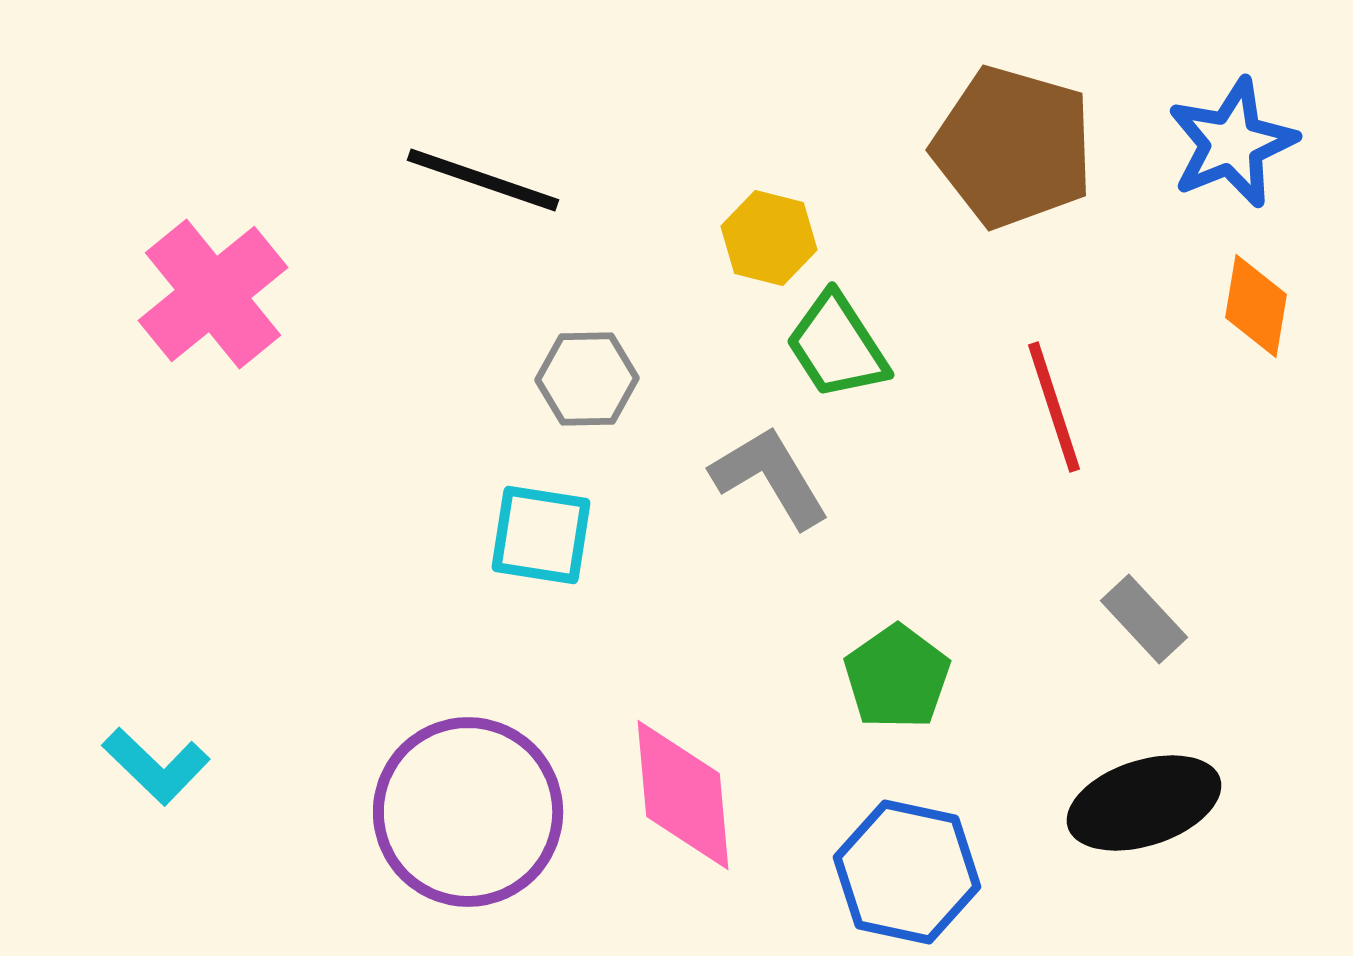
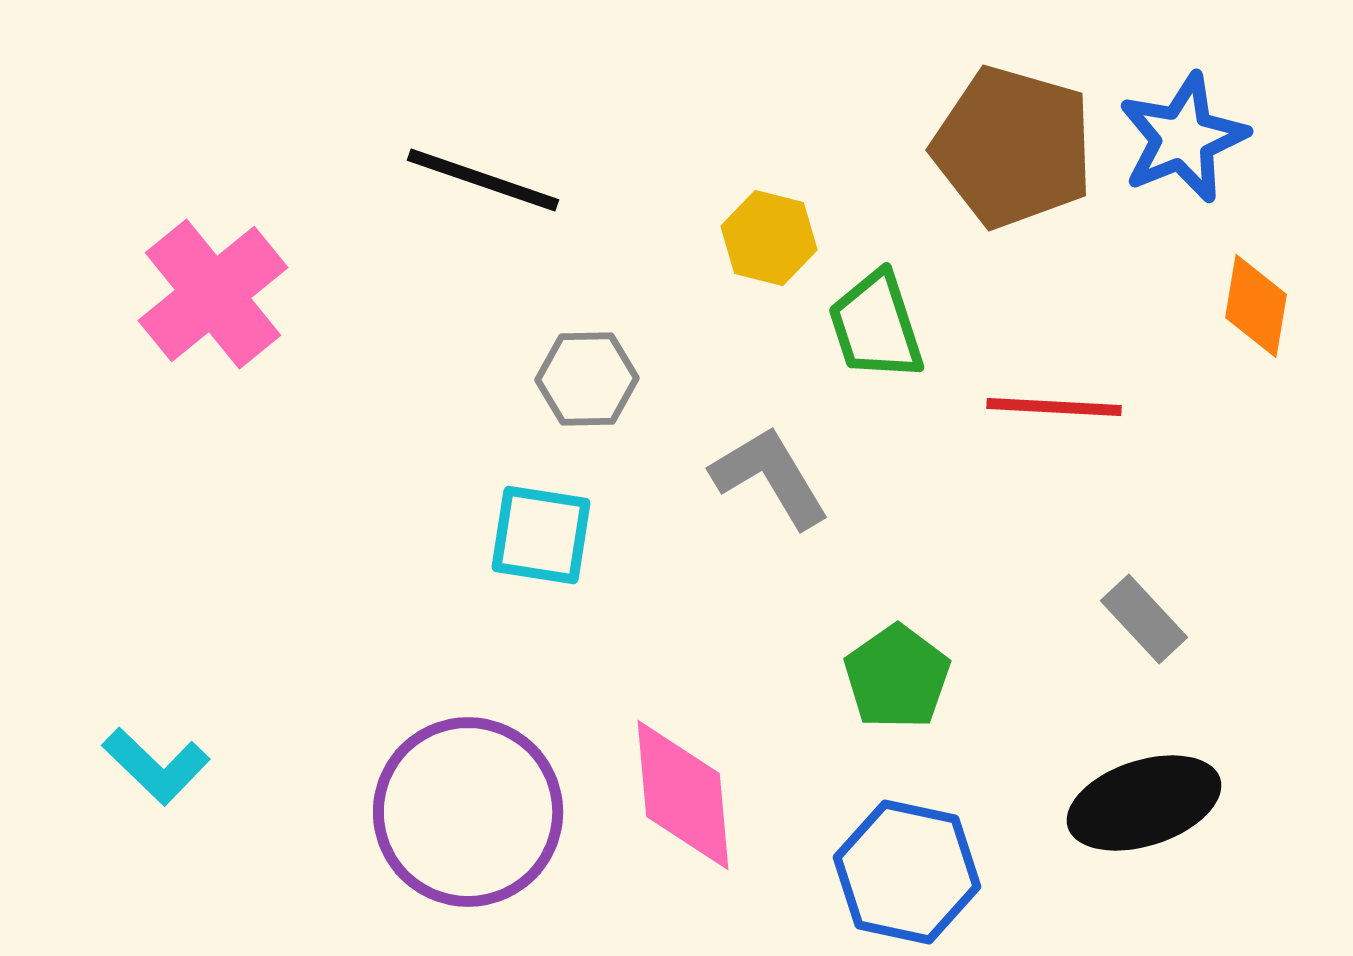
blue star: moved 49 px left, 5 px up
green trapezoid: moved 39 px right, 20 px up; rotated 15 degrees clockwise
red line: rotated 69 degrees counterclockwise
